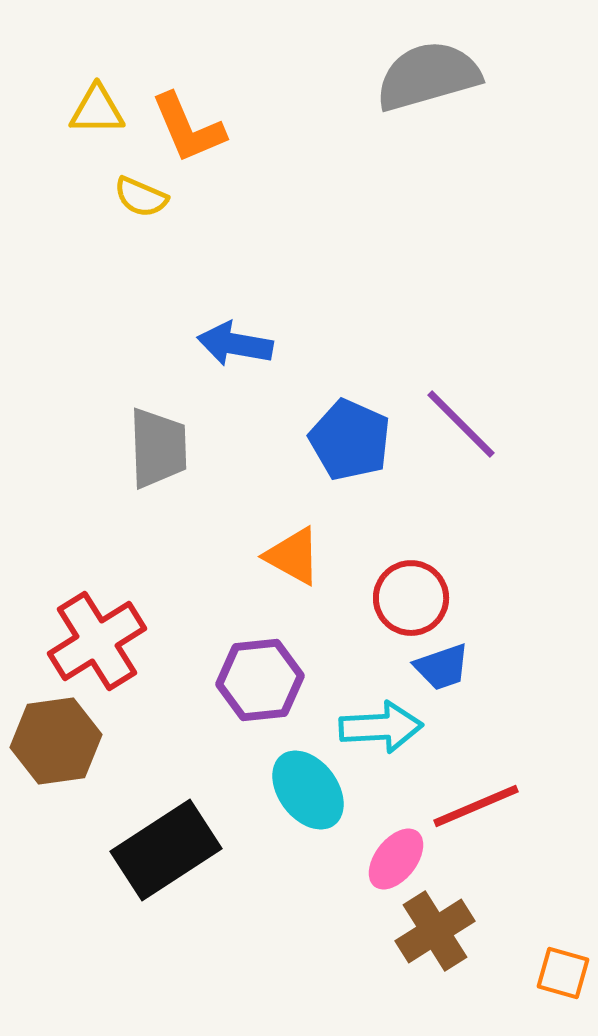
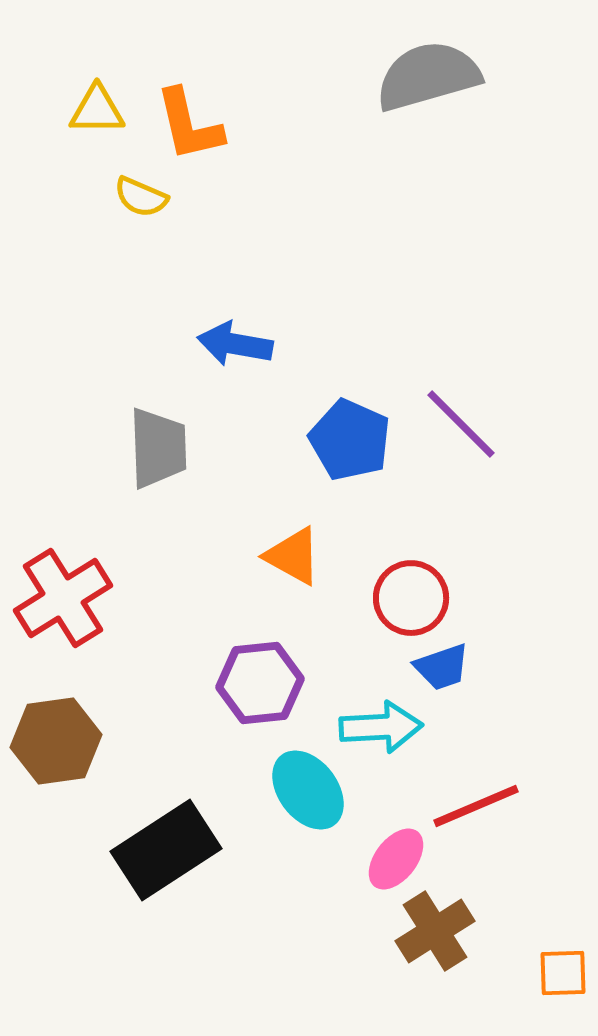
orange L-shape: moved 1 px right, 3 px up; rotated 10 degrees clockwise
red cross: moved 34 px left, 43 px up
purple hexagon: moved 3 px down
orange square: rotated 18 degrees counterclockwise
